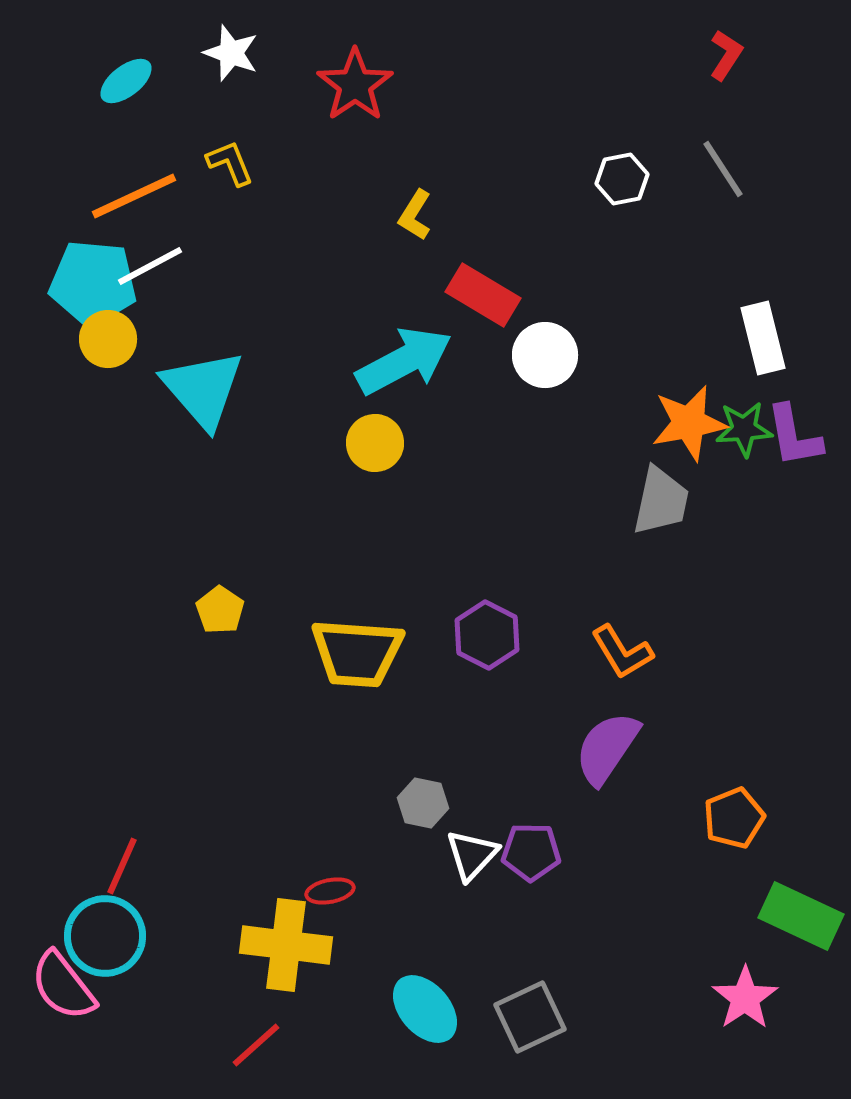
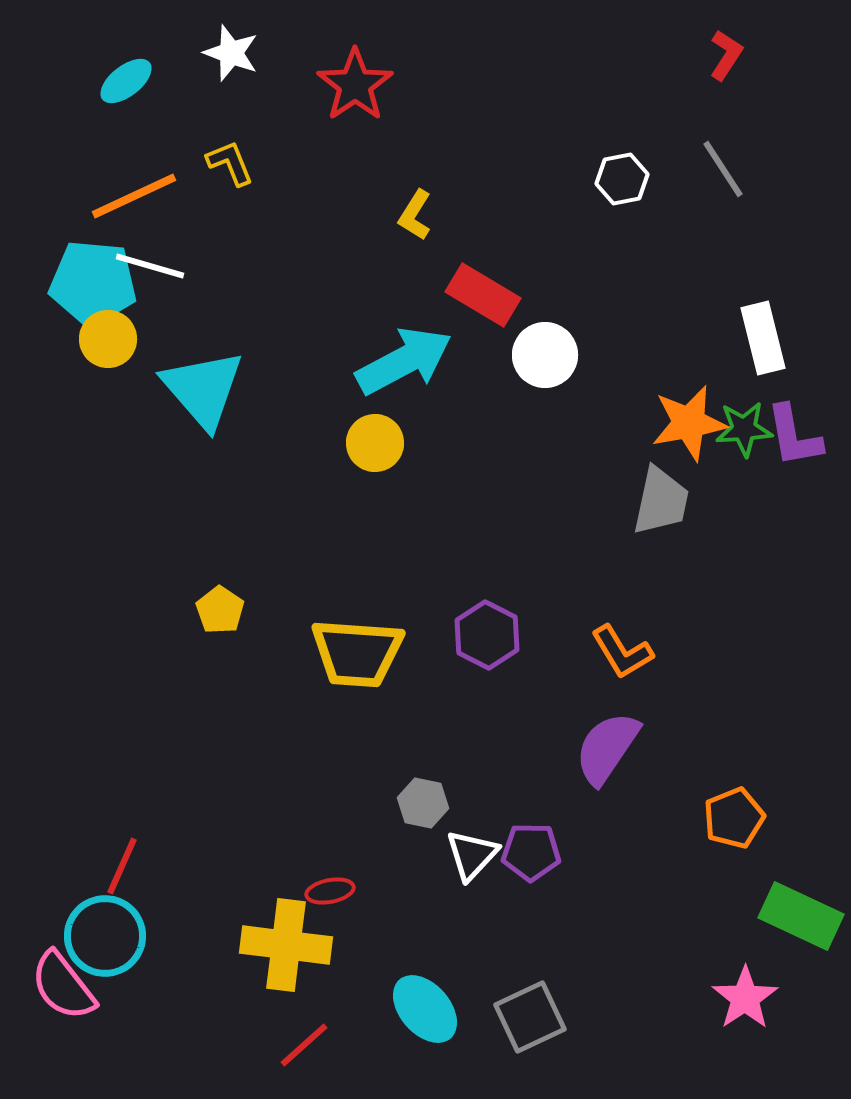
white line at (150, 266): rotated 44 degrees clockwise
red line at (256, 1045): moved 48 px right
